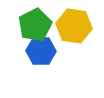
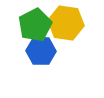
yellow hexagon: moved 8 px left, 3 px up
